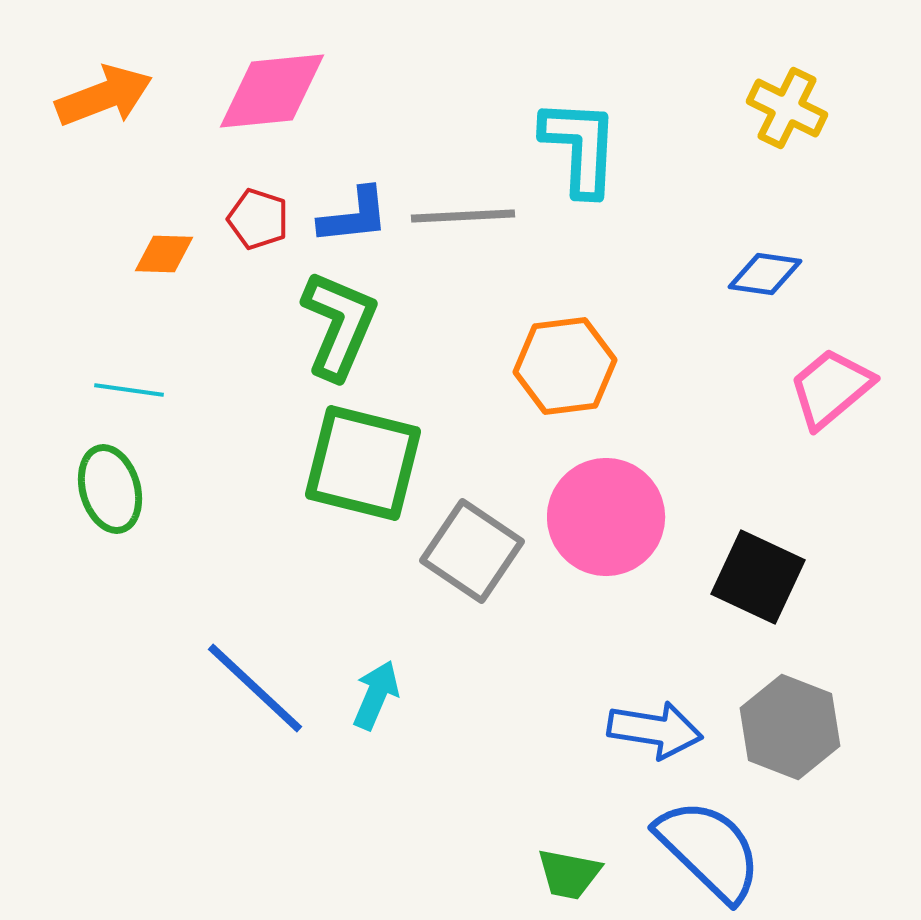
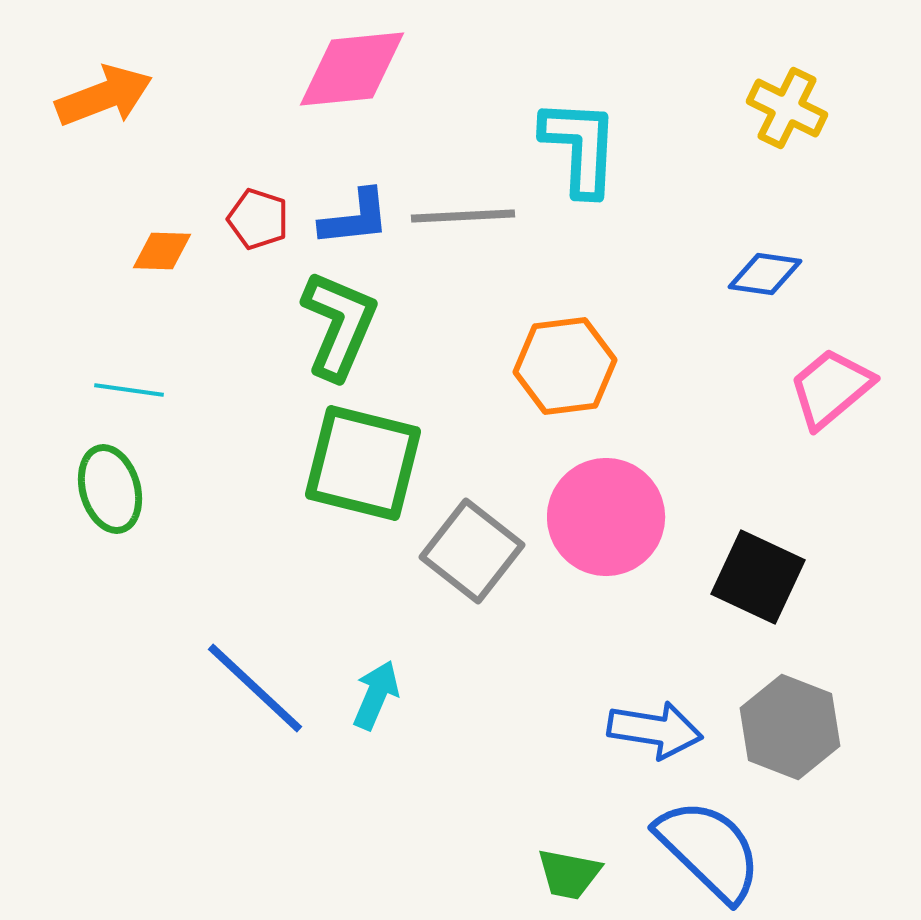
pink diamond: moved 80 px right, 22 px up
blue L-shape: moved 1 px right, 2 px down
orange diamond: moved 2 px left, 3 px up
gray square: rotated 4 degrees clockwise
